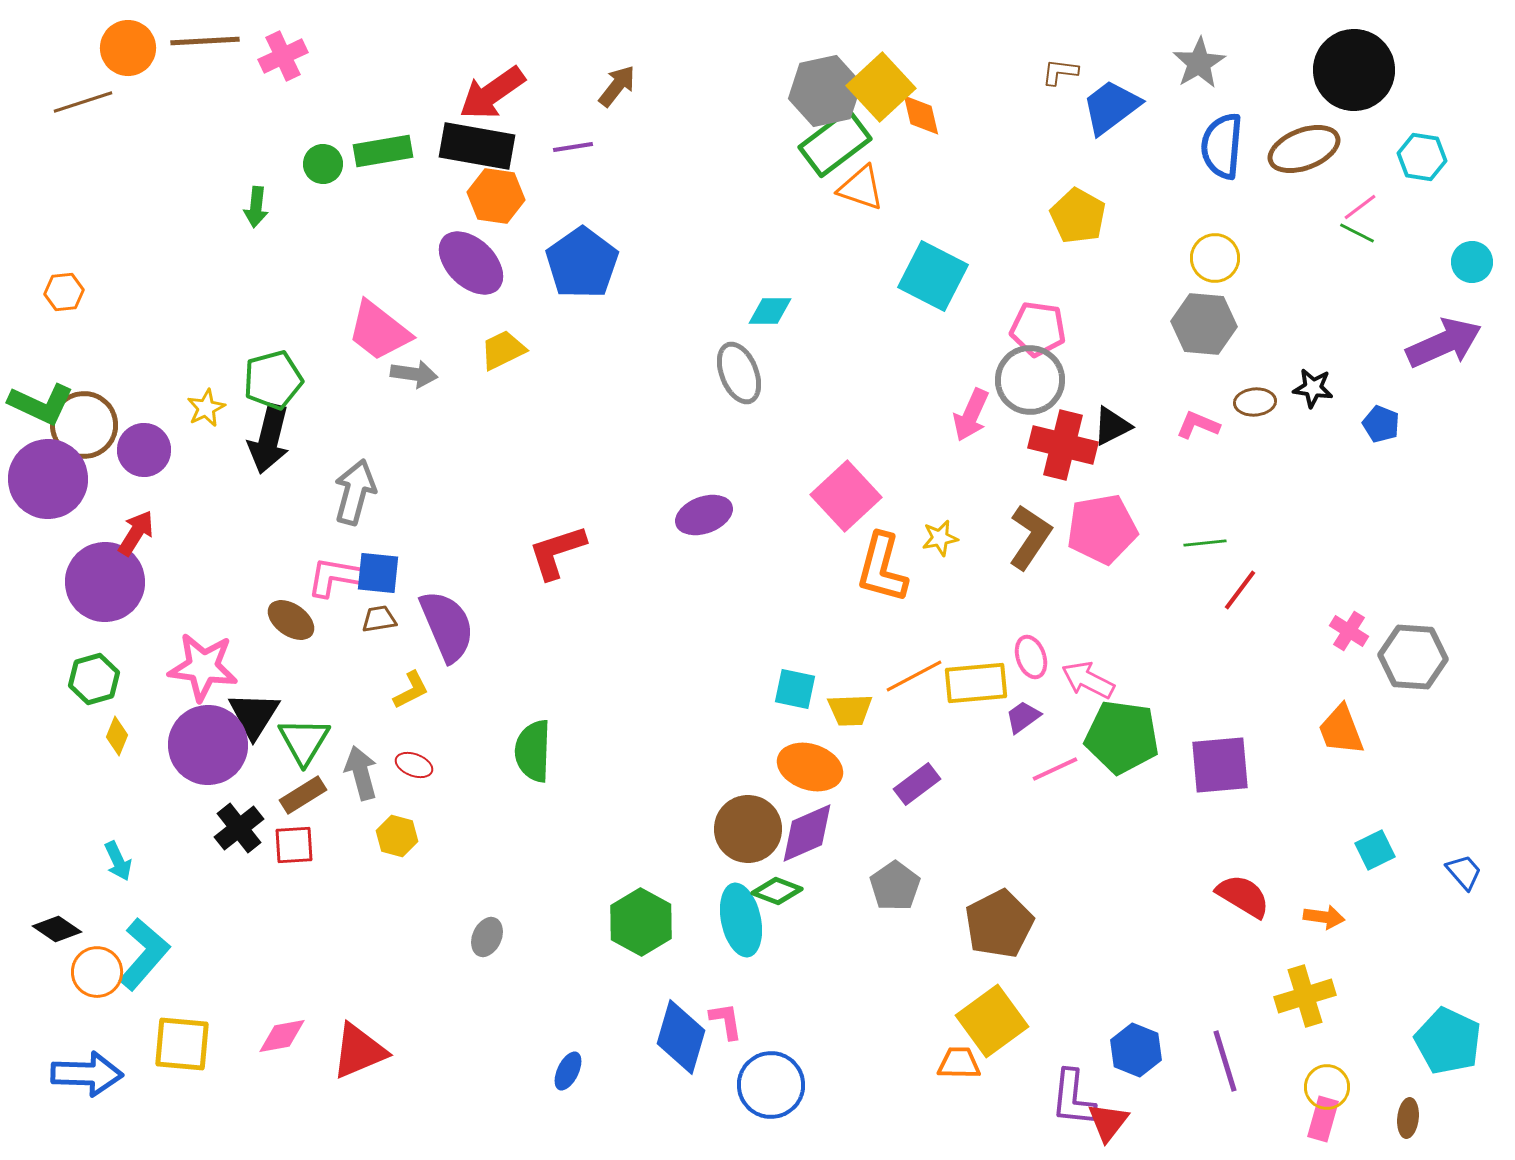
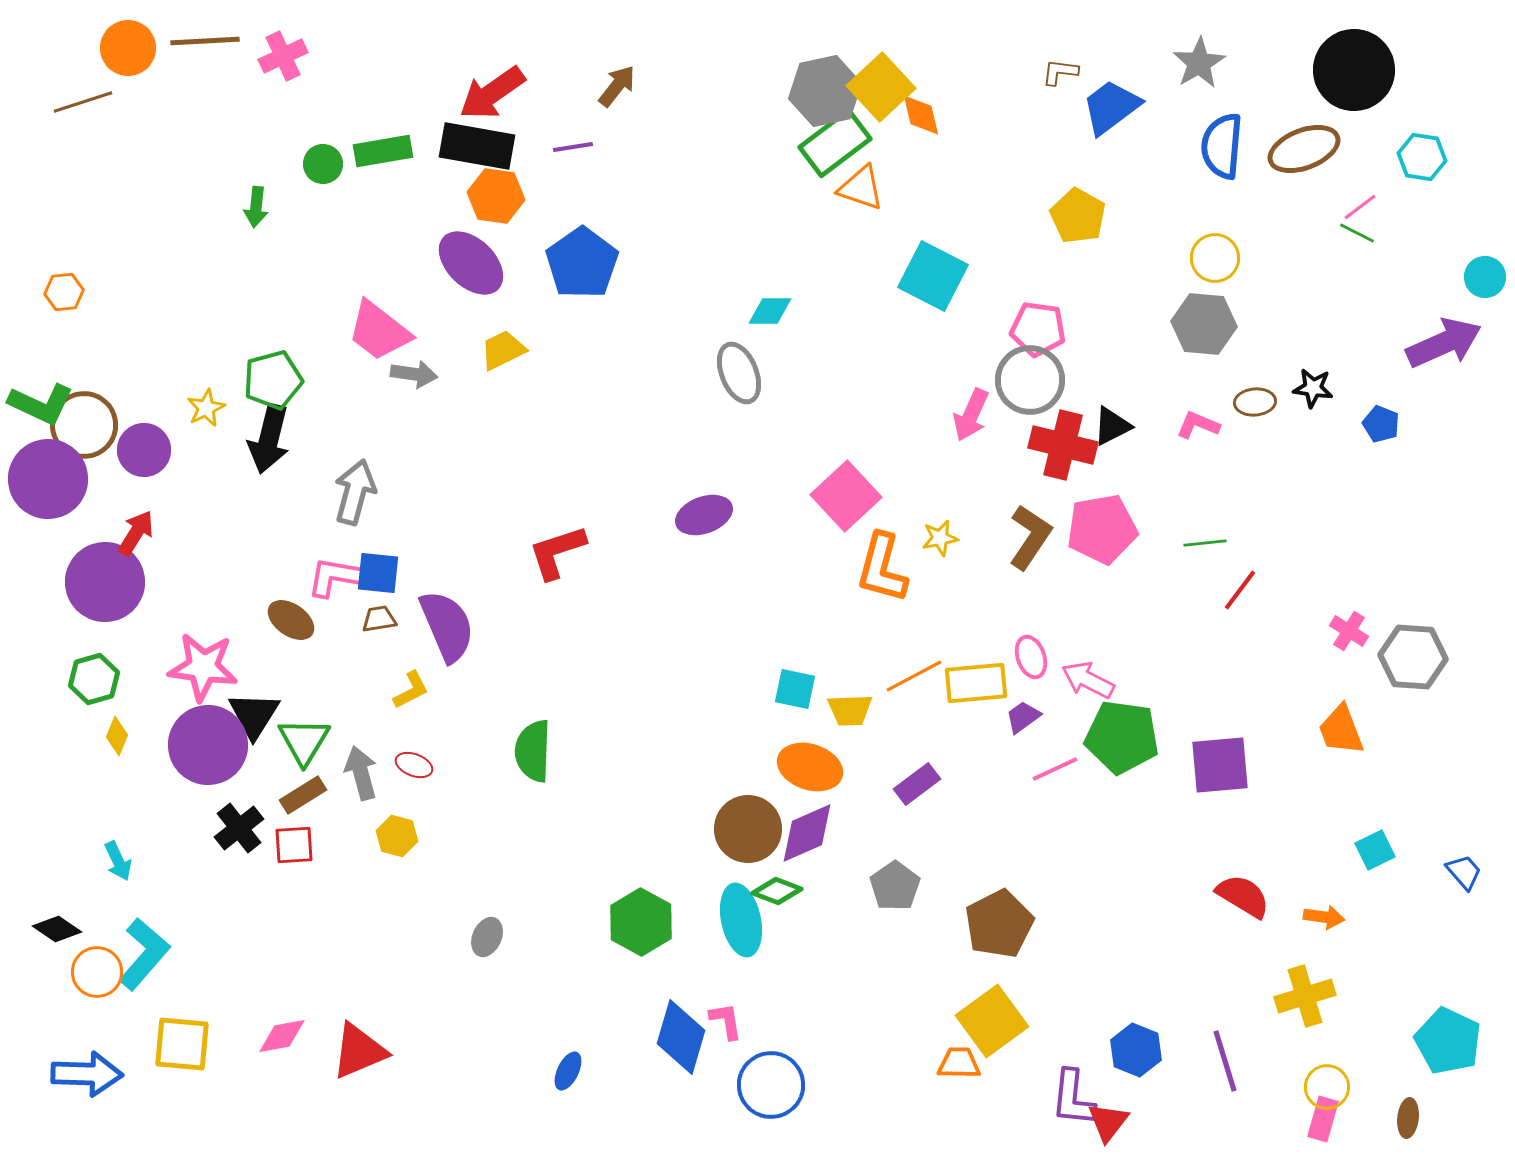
cyan circle at (1472, 262): moved 13 px right, 15 px down
